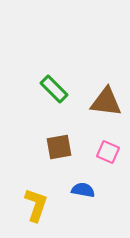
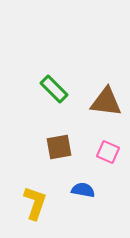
yellow L-shape: moved 1 px left, 2 px up
